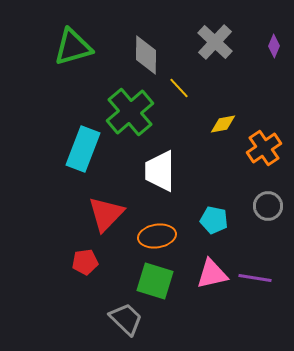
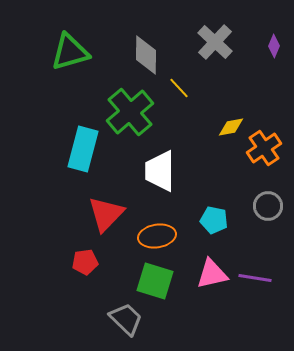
green triangle: moved 3 px left, 5 px down
yellow diamond: moved 8 px right, 3 px down
cyan rectangle: rotated 6 degrees counterclockwise
